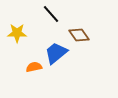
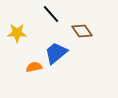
brown diamond: moved 3 px right, 4 px up
